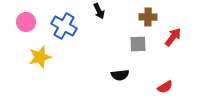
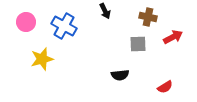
black arrow: moved 6 px right
brown cross: rotated 12 degrees clockwise
red arrow: rotated 24 degrees clockwise
yellow star: moved 2 px right, 2 px down
